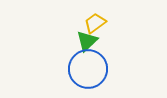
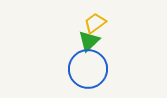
green triangle: moved 2 px right
